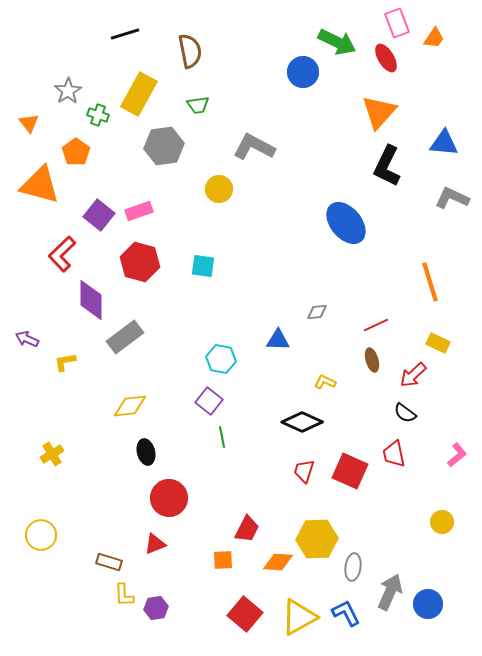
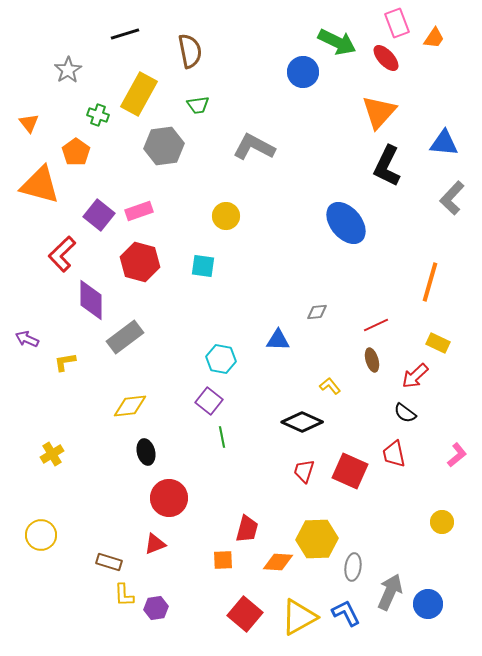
red ellipse at (386, 58): rotated 12 degrees counterclockwise
gray star at (68, 91): moved 21 px up
yellow circle at (219, 189): moved 7 px right, 27 px down
gray L-shape at (452, 198): rotated 72 degrees counterclockwise
orange line at (430, 282): rotated 33 degrees clockwise
red arrow at (413, 375): moved 2 px right, 1 px down
yellow L-shape at (325, 382): moved 5 px right, 4 px down; rotated 25 degrees clockwise
red trapezoid at (247, 529): rotated 12 degrees counterclockwise
